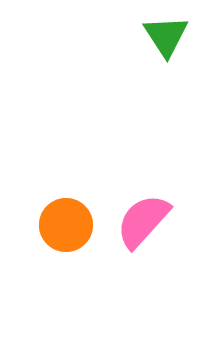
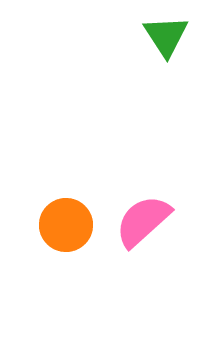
pink semicircle: rotated 6 degrees clockwise
